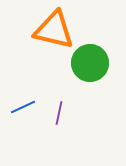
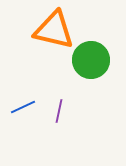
green circle: moved 1 px right, 3 px up
purple line: moved 2 px up
